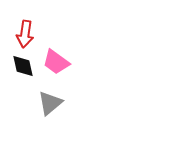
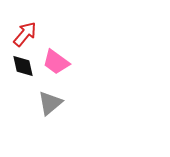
red arrow: rotated 148 degrees counterclockwise
